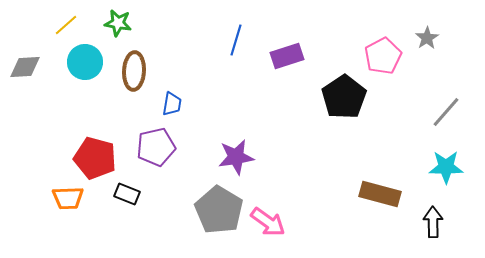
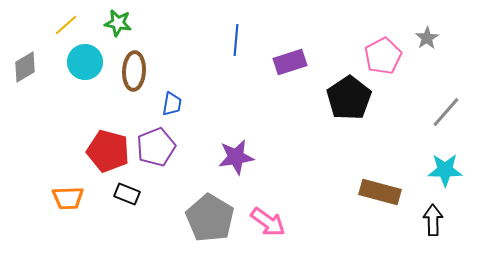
blue line: rotated 12 degrees counterclockwise
purple rectangle: moved 3 px right, 6 px down
gray diamond: rotated 28 degrees counterclockwise
black pentagon: moved 5 px right, 1 px down
purple pentagon: rotated 9 degrees counterclockwise
red pentagon: moved 13 px right, 7 px up
cyan star: moved 1 px left, 3 px down
brown rectangle: moved 2 px up
gray pentagon: moved 9 px left, 8 px down
black arrow: moved 2 px up
